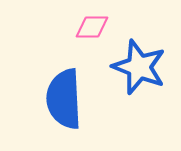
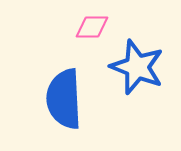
blue star: moved 2 px left
